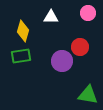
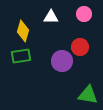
pink circle: moved 4 px left, 1 px down
